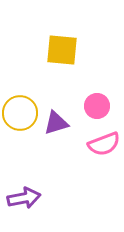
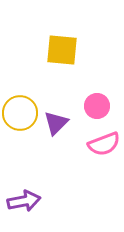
purple triangle: rotated 28 degrees counterclockwise
purple arrow: moved 3 px down
